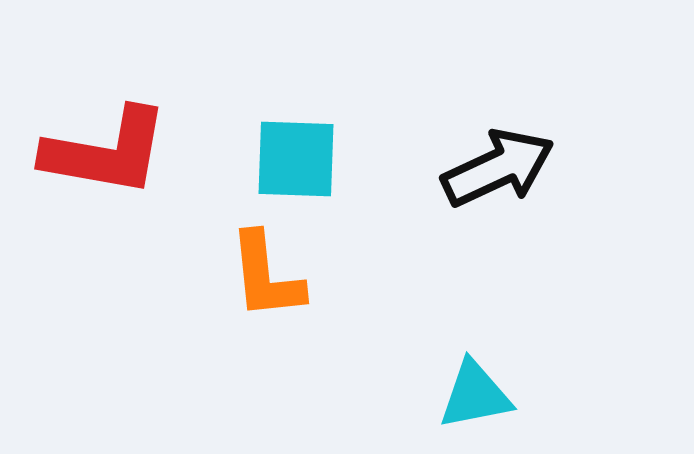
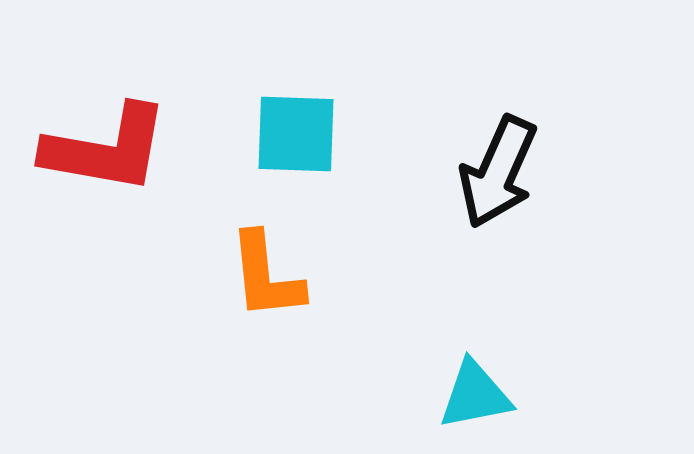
red L-shape: moved 3 px up
cyan square: moved 25 px up
black arrow: moved 4 px down; rotated 139 degrees clockwise
